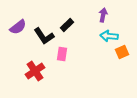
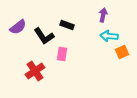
black rectangle: rotated 64 degrees clockwise
